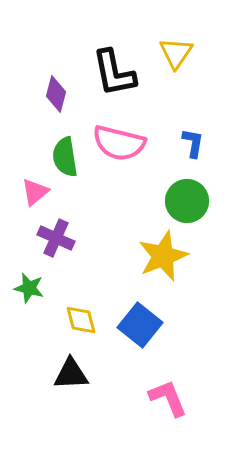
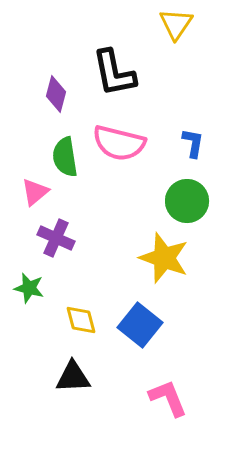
yellow triangle: moved 29 px up
yellow star: moved 1 px right, 2 px down; rotated 30 degrees counterclockwise
black triangle: moved 2 px right, 3 px down
